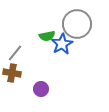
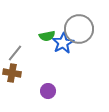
gray circle: moved 2 px right, 5 px down
blue star: moved 1 px right, 1 px up
purple circle: moved 7 px right, 2 px down
